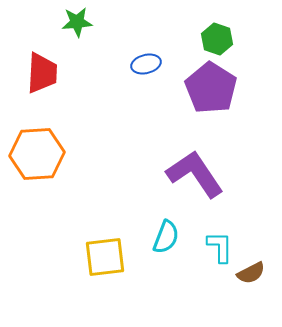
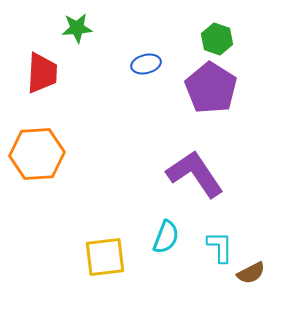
green star: moved 6 px down
